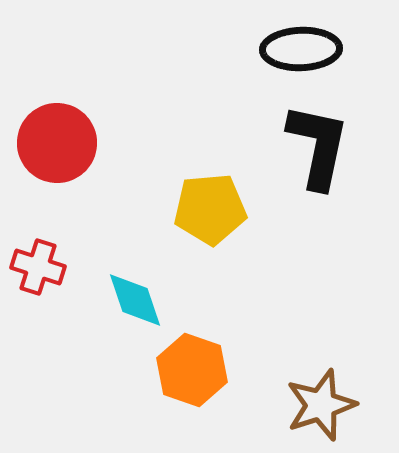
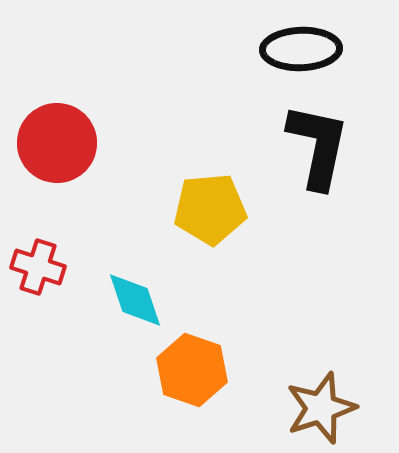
brown star: moved 3 px down
